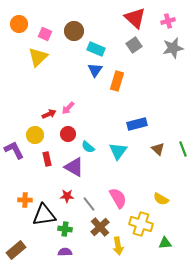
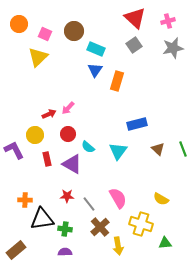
purple triangle: moved 2 px left, 3 px up
black triangle: moved 2 px left, 4 px down
